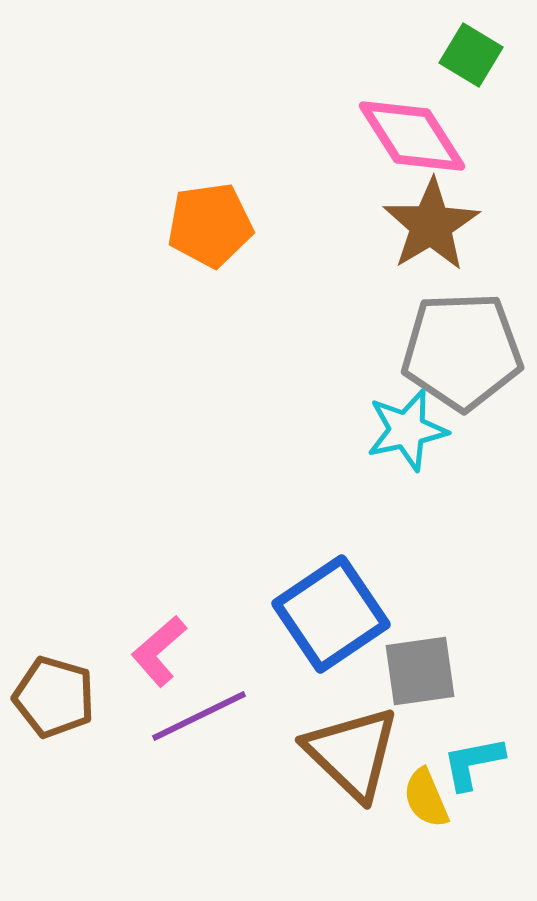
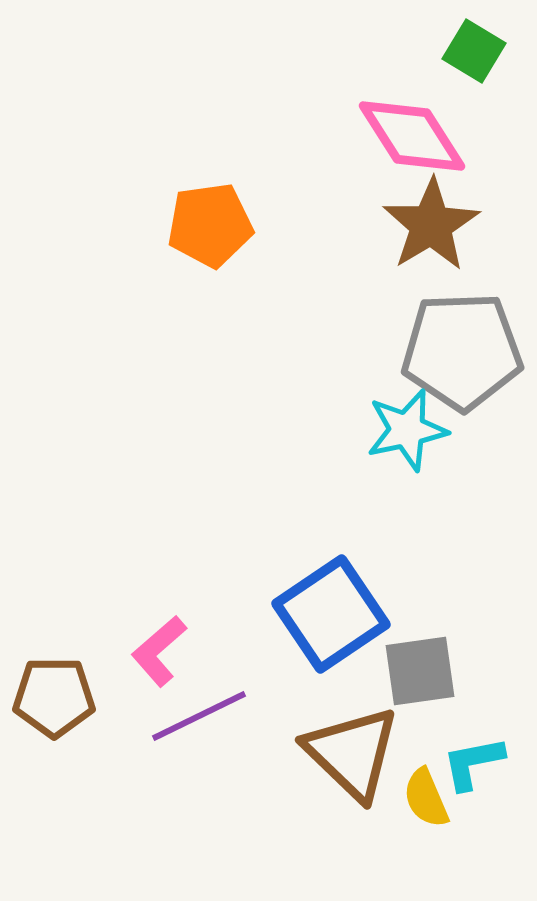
green square: moved 3 px right, 4 px up
brown pentagon: rotated 16 degrees counterclockwise
